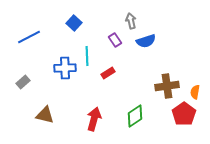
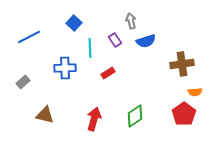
cyan line: moved 3 px right, 8 px up
brown cross: moved 15 px right, 22 px up
orange semicircle: rotated 104 degrees counterclockwise
